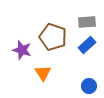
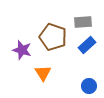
gray rectangle: moved 4 px left
